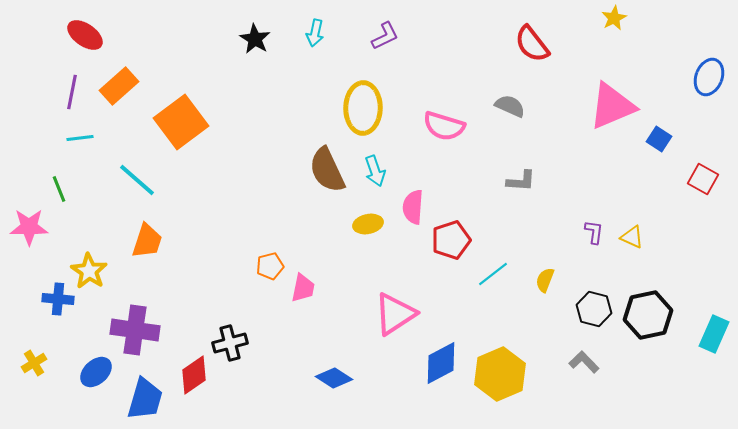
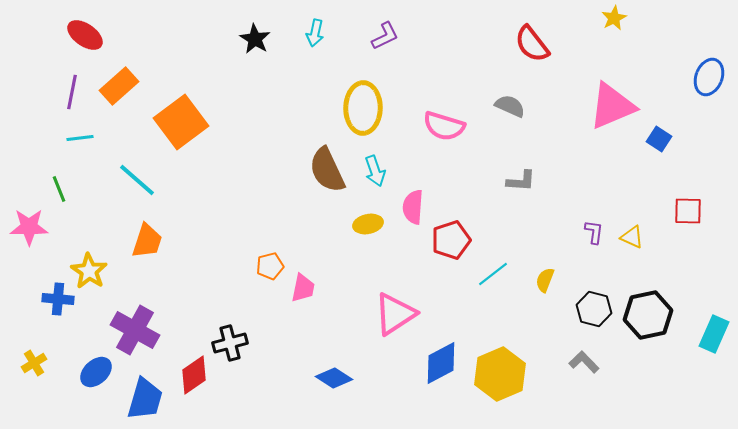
red square at (703, 179): moved 15 px left, 32 px down; rotated 28 degrees counterclockwise
purple cross at (135, 330): rotated 21 degrees clockwise
